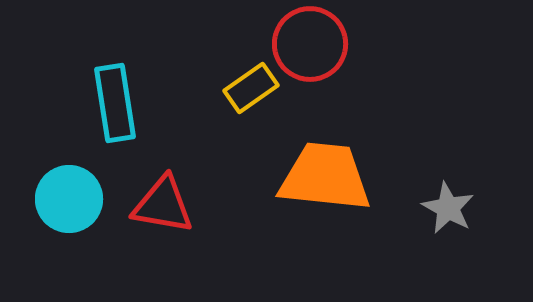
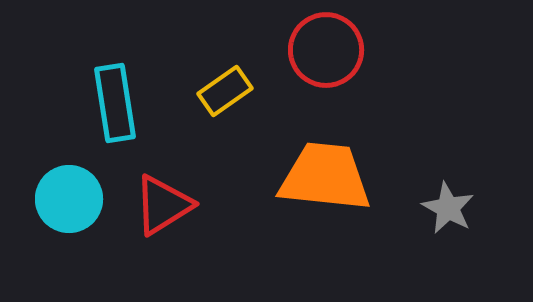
red circle: moved 16 px right, 6 px down
yellow rectangle: moved 26 px left, 3 px down
red triangle: rotated 42 degrees counterclockwise
